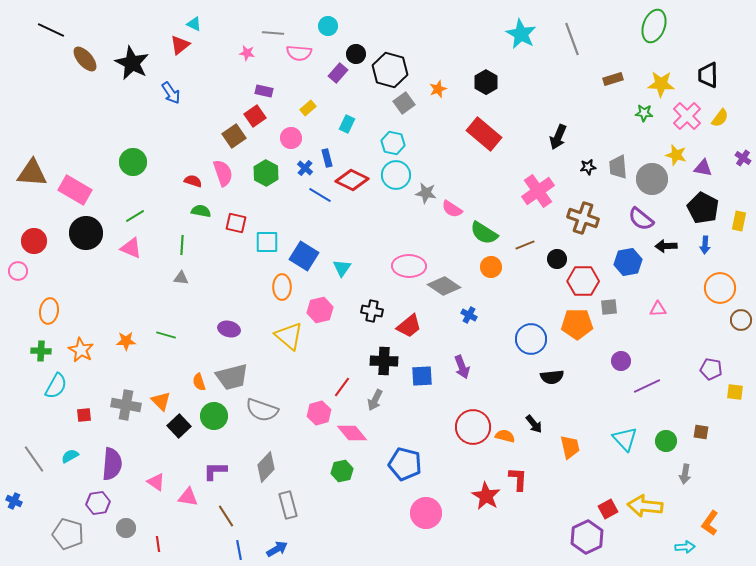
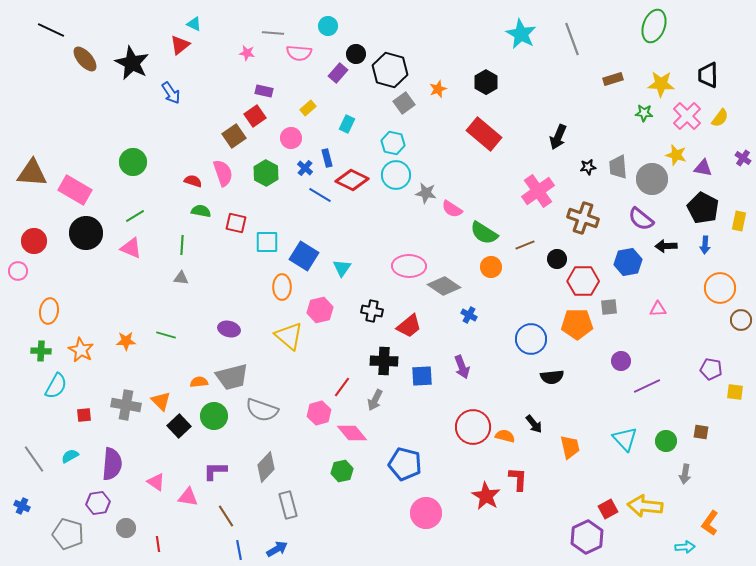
orange semicircle at (199, 382): rotated 102 degrees clockwise
blue cross at (14, 501): moved 8 px right, 5 px down
